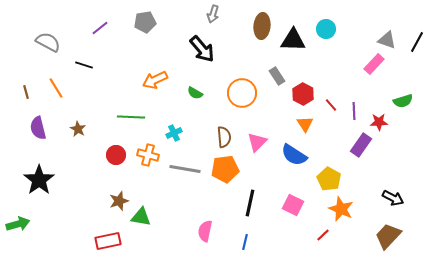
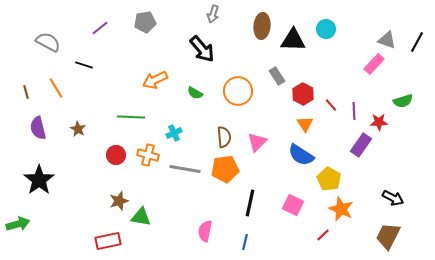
orange circle at (242, 93): moved 4 px left, 2 px up
blue semicircle at (294, 155): moved 7 px right
brown trapezoid at (388, 236): rotated 16 degrees counterclockwise
